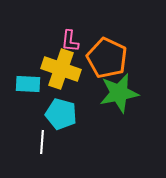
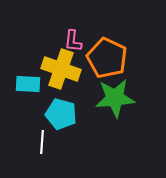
pink L-shape: moved 3 px right
green star: moved 4 px left, 5 px down; rotated 6 degrees clockwise
